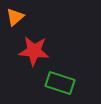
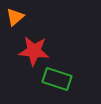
green rectangle: moved 3 px left, 4 px up
